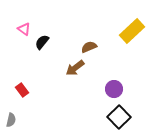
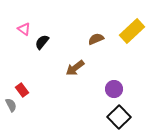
brown semicircle: moved 7 px right, 8 px up
gray semicircle: moved 15 px up; rotated 40 degrees counterclockwise
